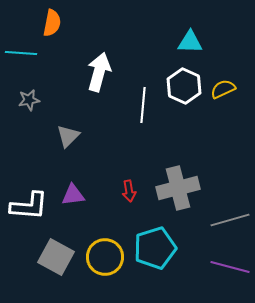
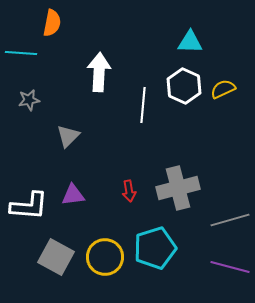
white arrow: rotated 12 degrees counterclockwise
